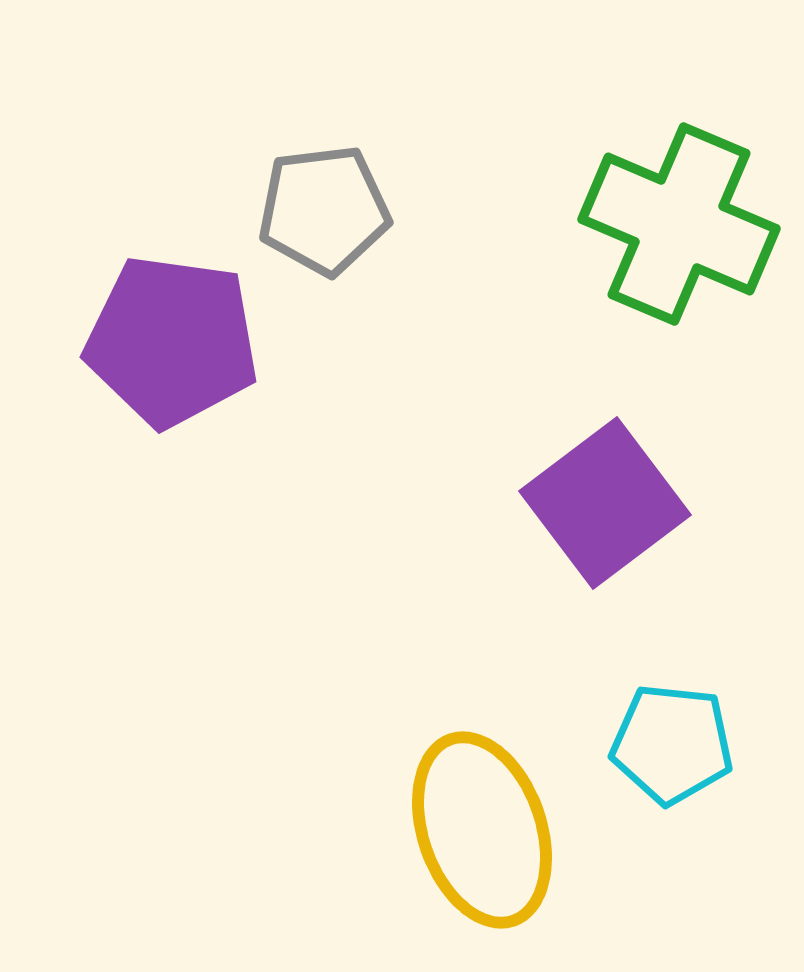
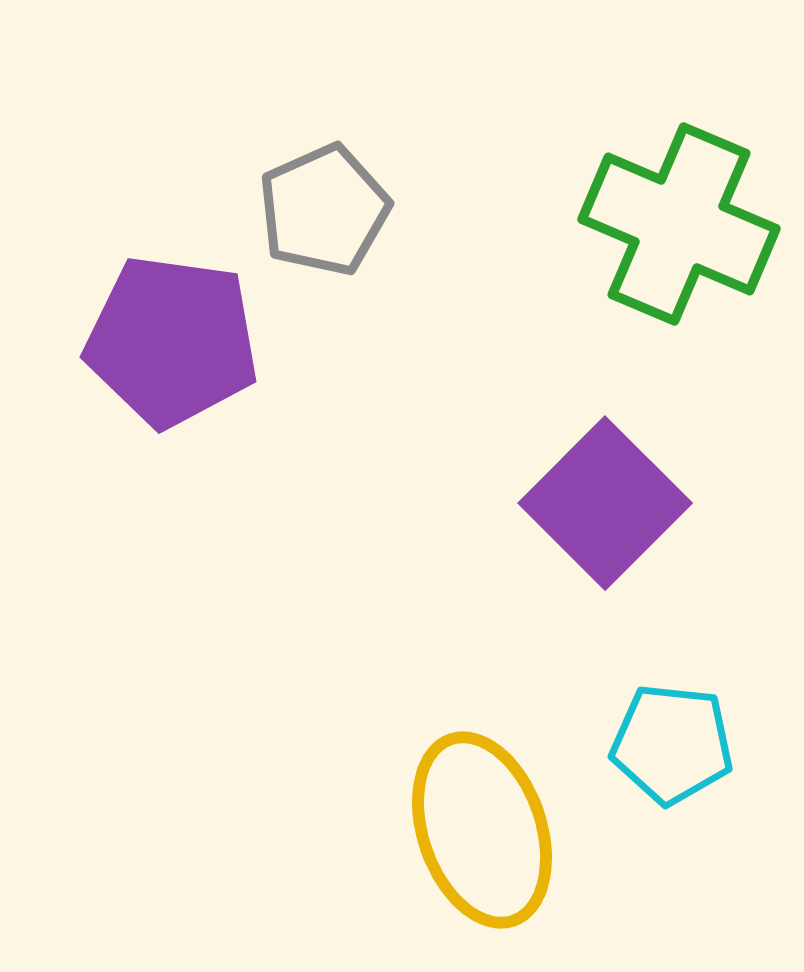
gray pentagon: rotated 17 degrees counterclockwise
purple square: rotated 8 degrees counterclockwise
